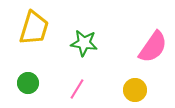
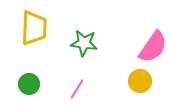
yellow trapezoid: rotated 15 degrees counterclockwise
green circle: moved 1 px right, 1 px down
yellow circle: moved 5 px right, 9 px up
